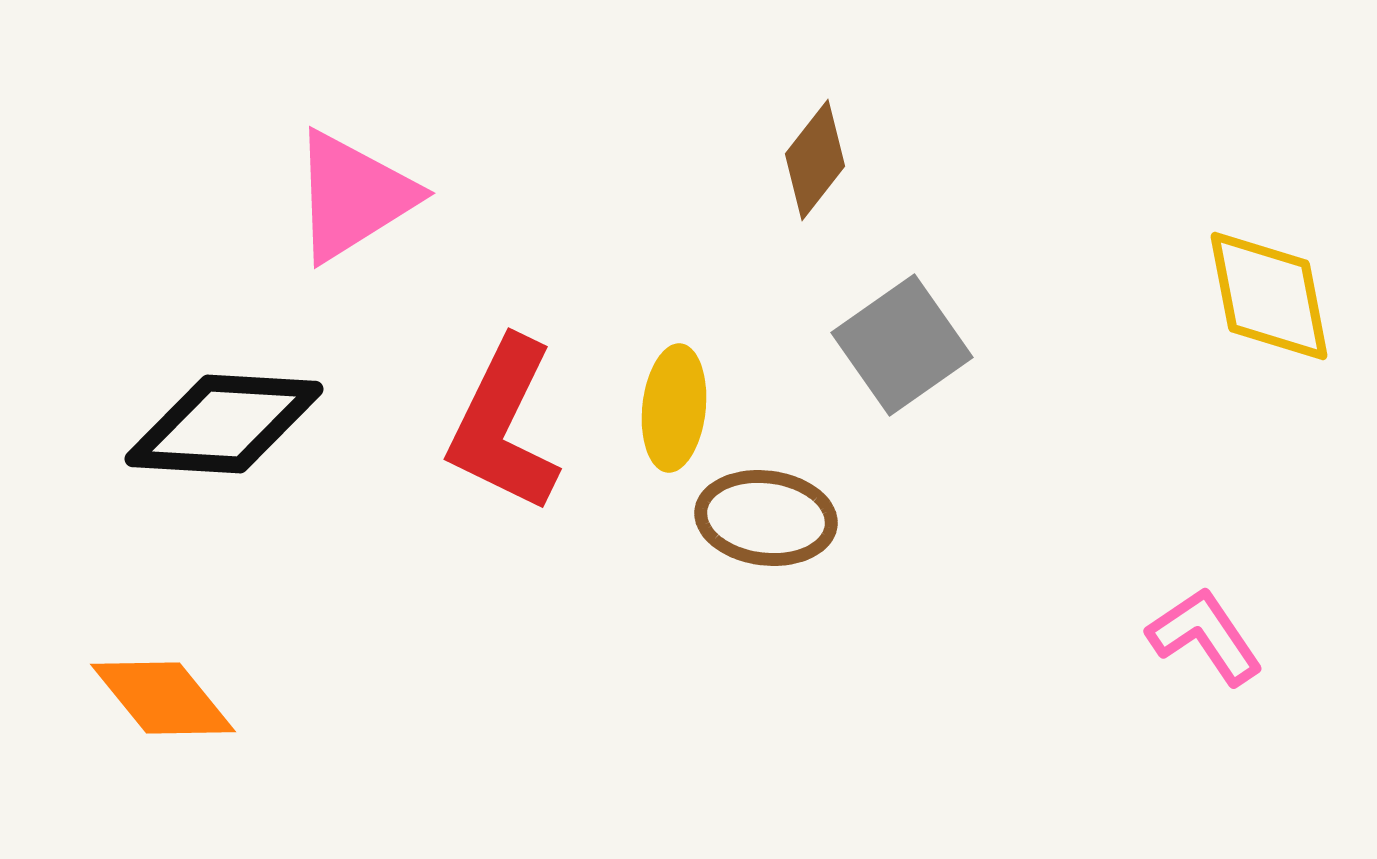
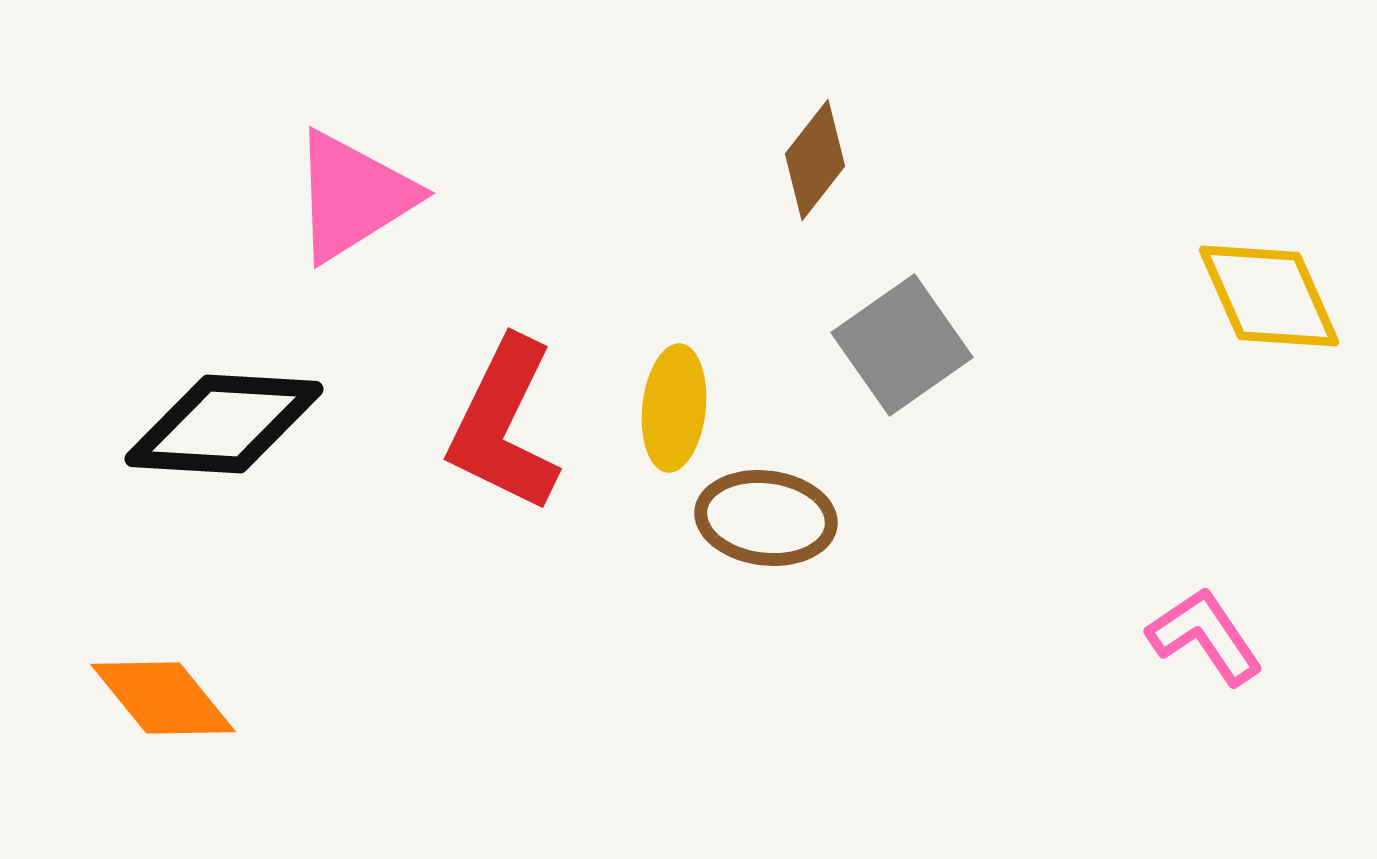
yellow diamond: rotated 13 degrees counterclockwise
